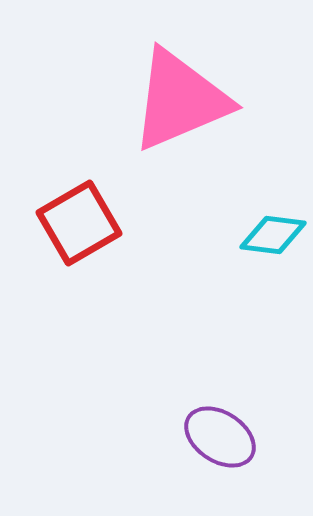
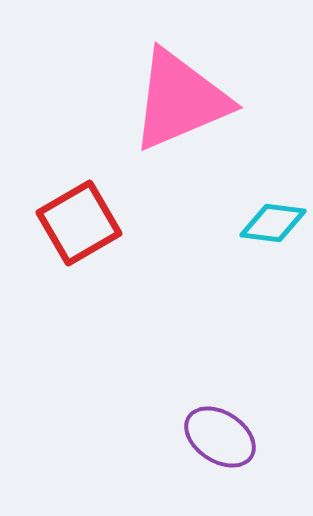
cyan diamond: moved 12 px up
